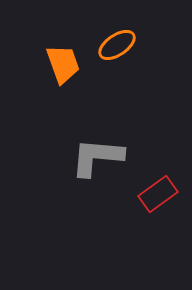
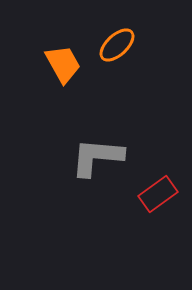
orange ellipse: rotated 9 degrees counterclockwise
orange trapezoid: rotated 9 degrees counterclockwise
